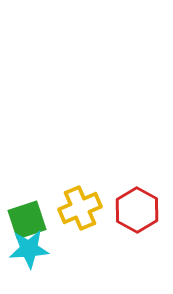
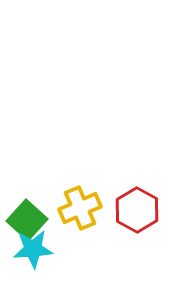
green square: rotated 30 degrees counterclockwise
cyan star: moved 4 px right
